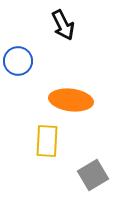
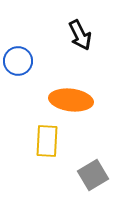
black arrow: moved 17 px right, 10 px down
